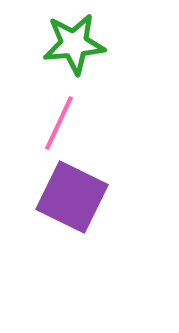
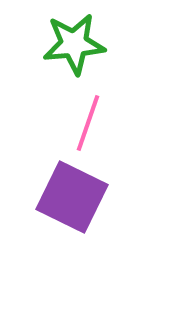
pink line: moved 29 px right; rotated 6 degrees counterclockwise
